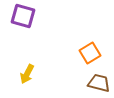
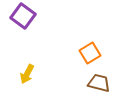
purple square: rotated 20 degrees clockwise
